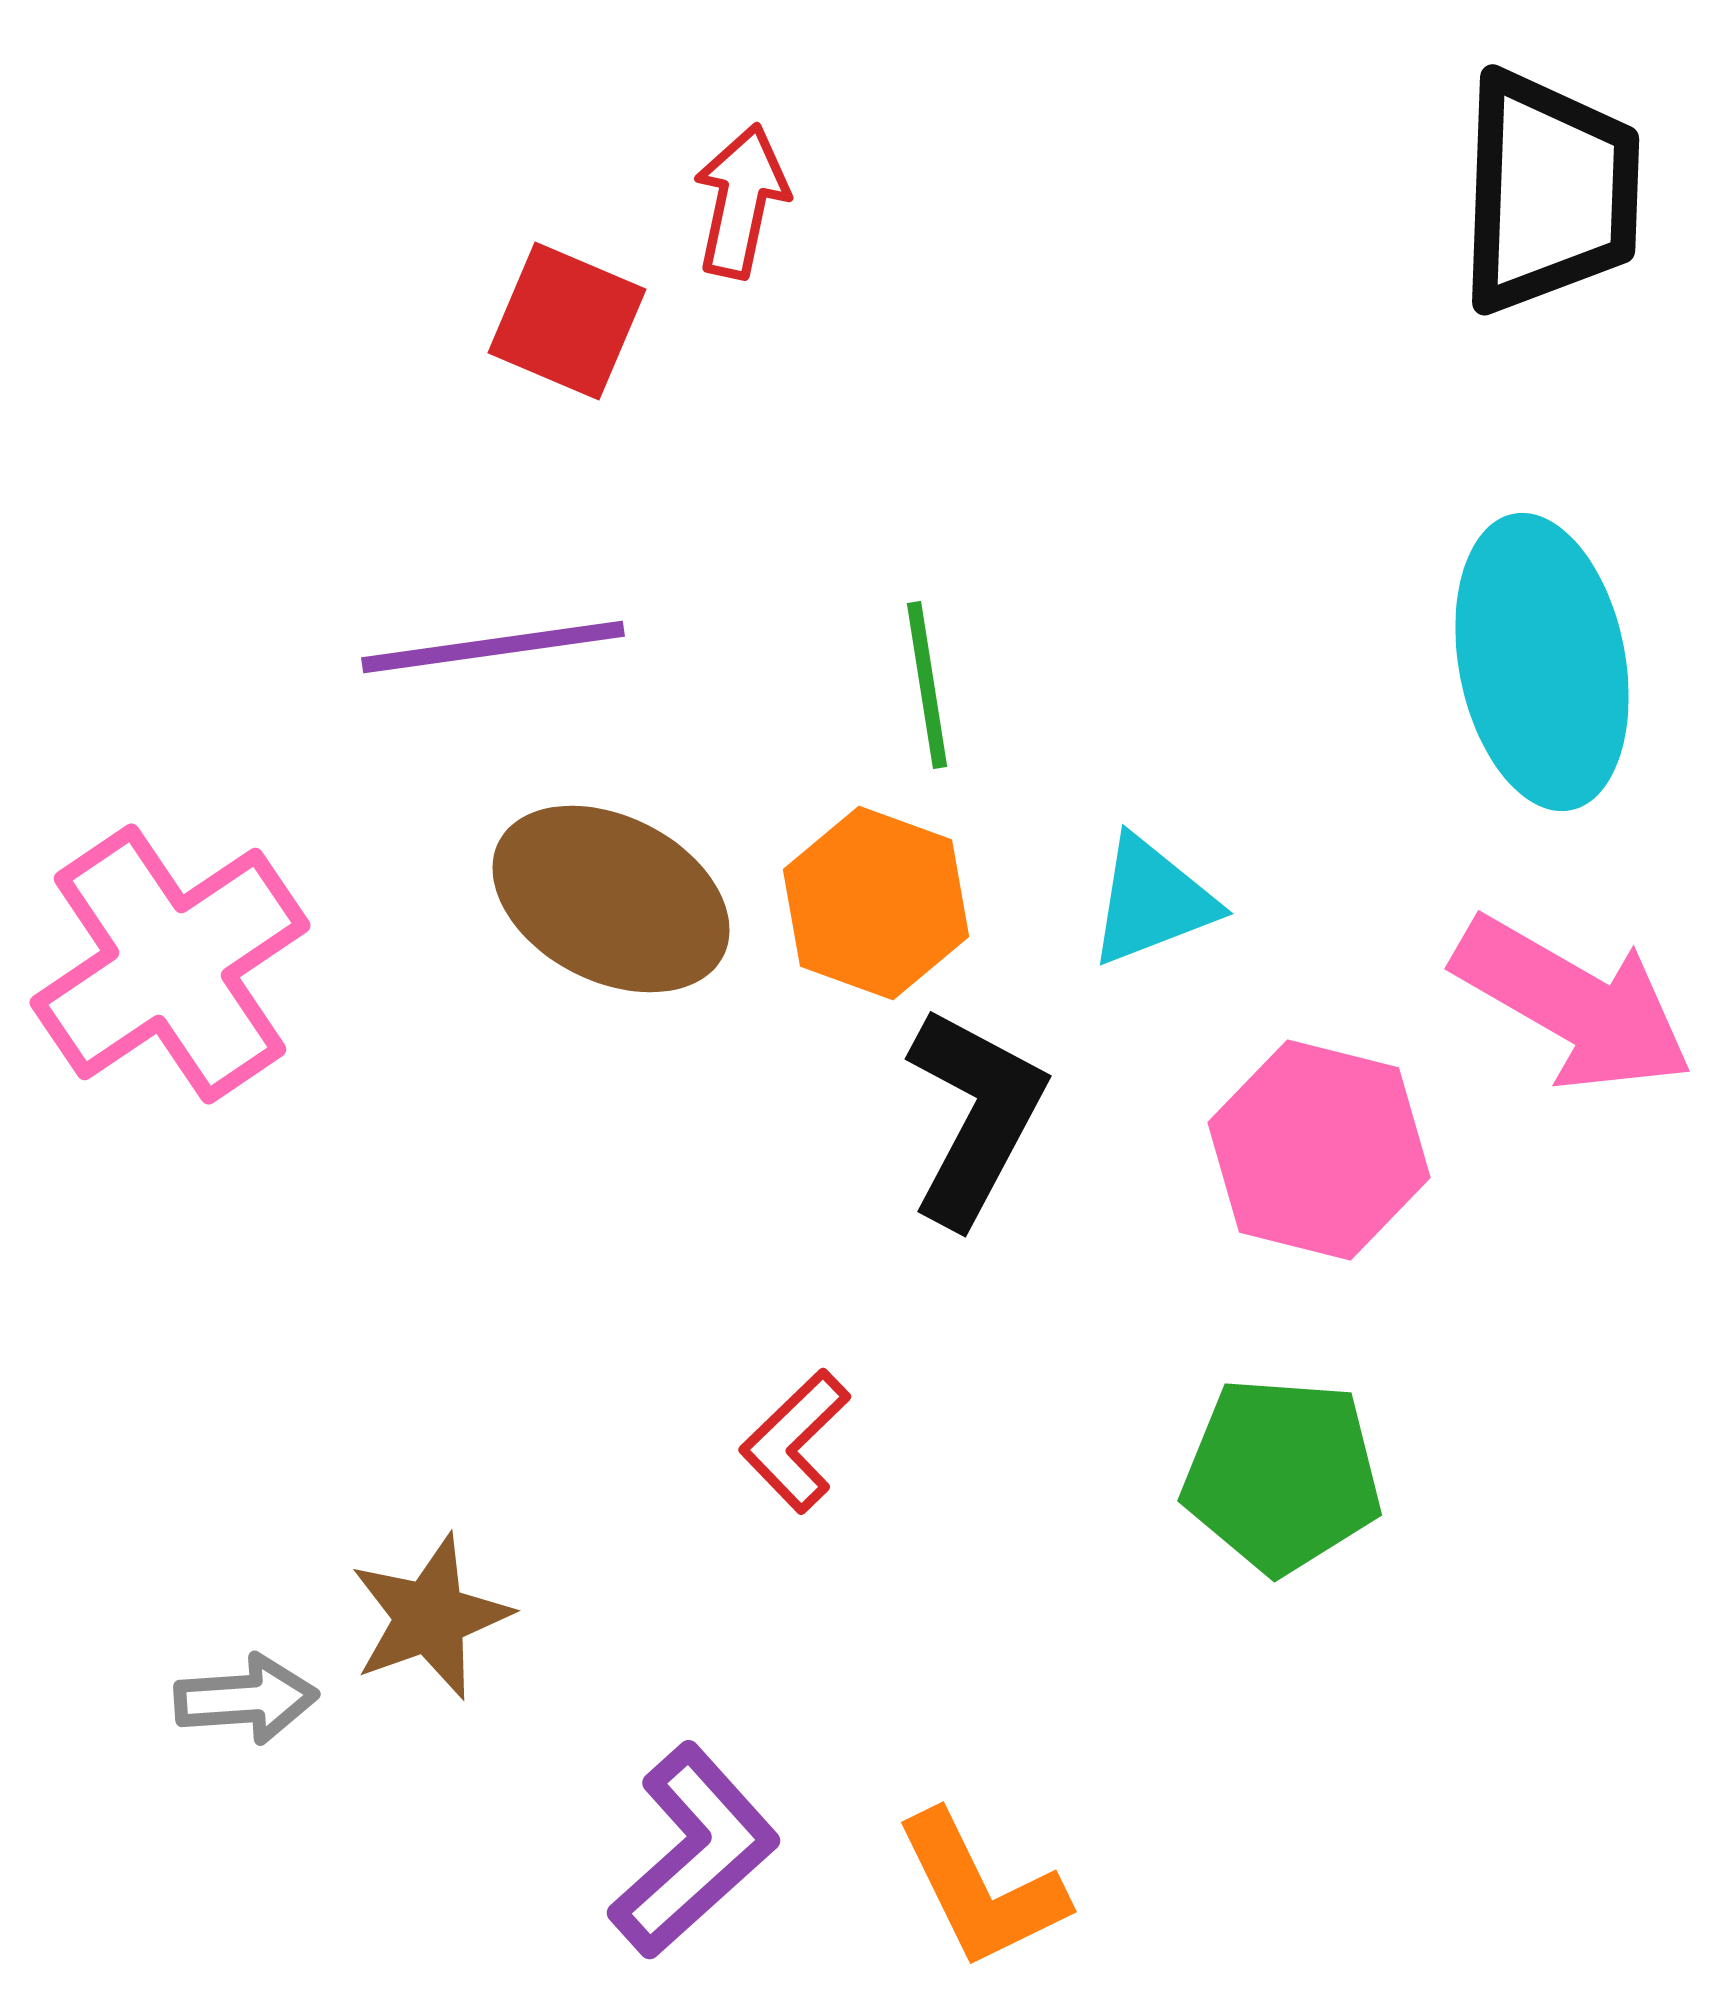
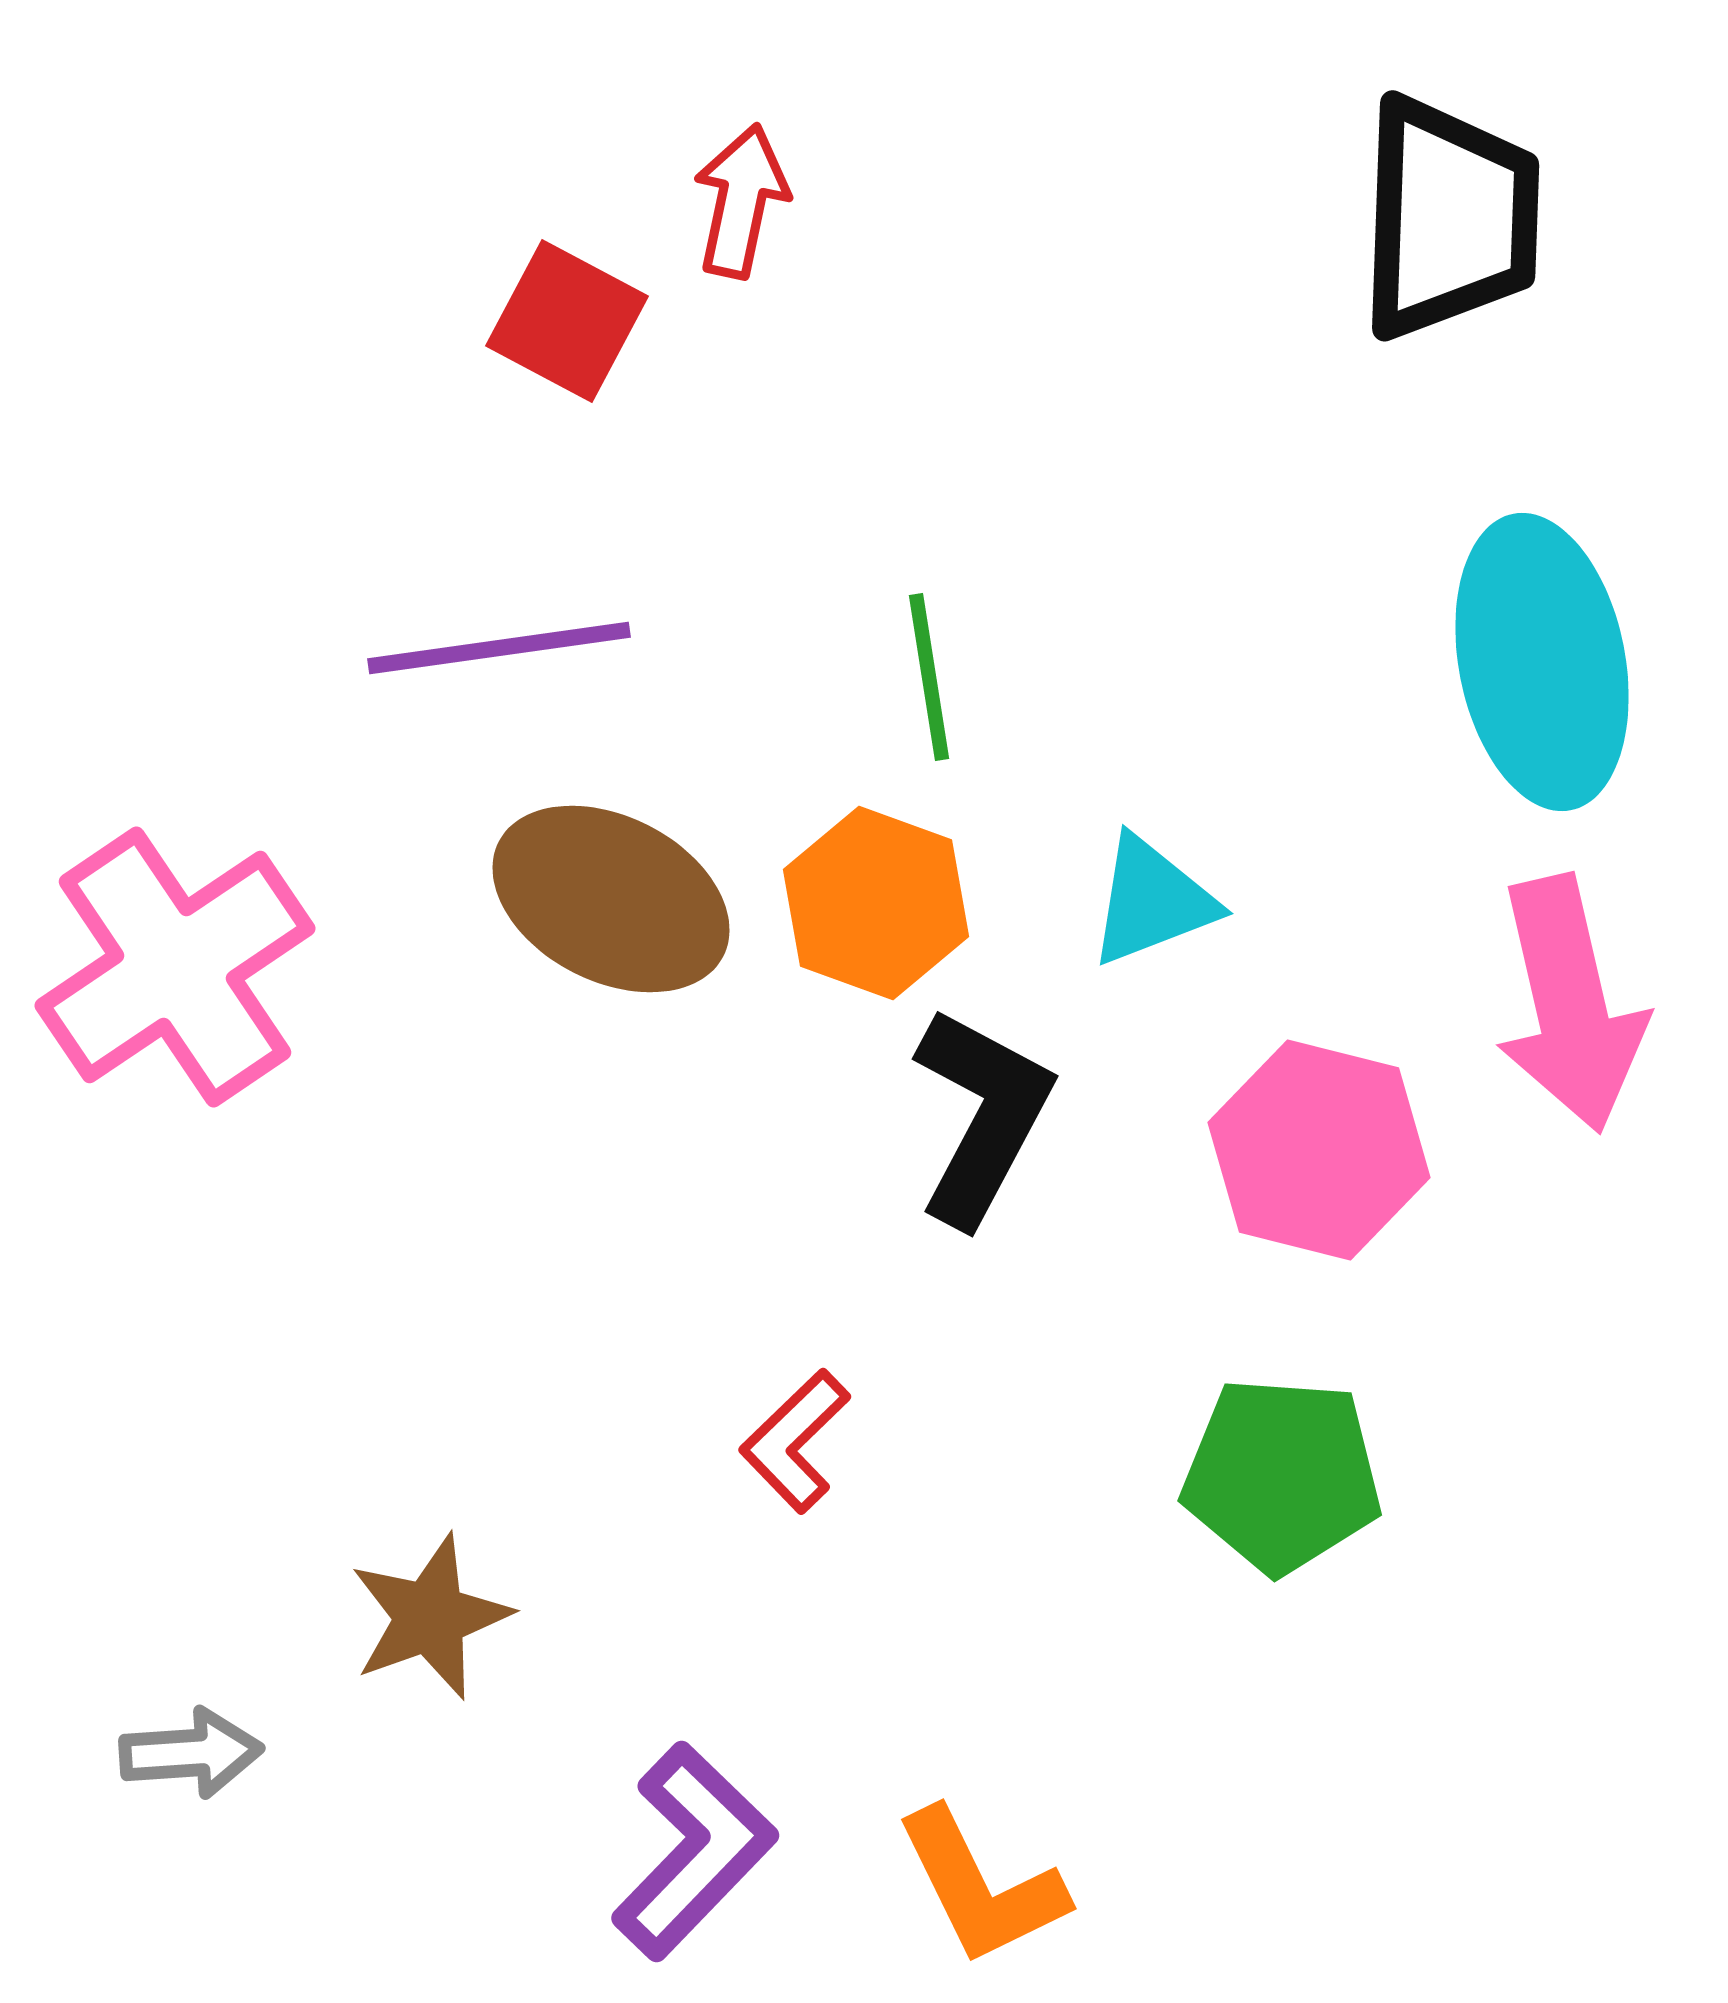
black trapezoid: moved 100 px left, 26 px down
red square: rotated 5 degrees clockwise
purple line: moved 6 px right, 1 px down
green line: moved 2 px right, 8 px up
pink cross: moved 5 px right, 3 px down
pink arrow: moved 3 px left; rotated 47 degrees clockwise
black L-shape: moved 7 px right
gray arrow: moved 55 px left, 54 px down
purple L-shape: rotated 4 degrees counterclockwise
orange L-shape: moved 3 px up
